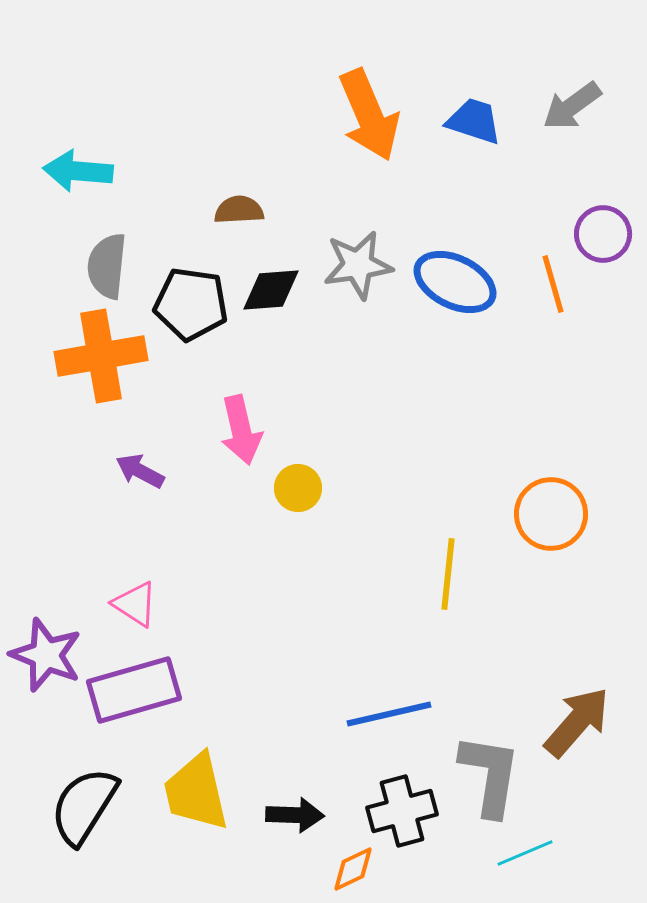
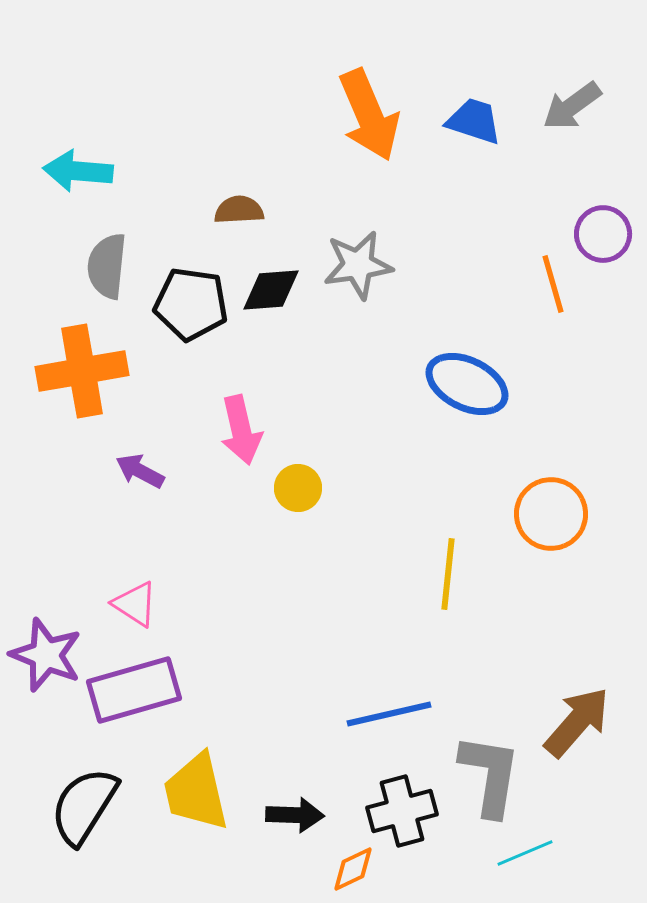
blue ellipse: moved 12 px right, 102 px down
orange cross: moved 19 px left, 15 px down
